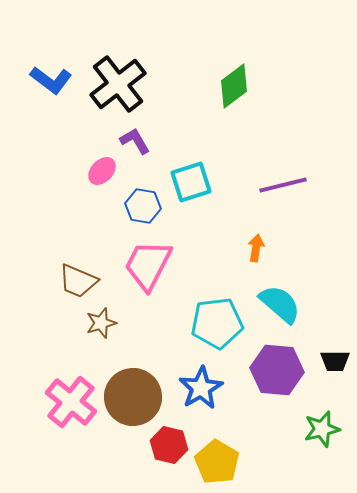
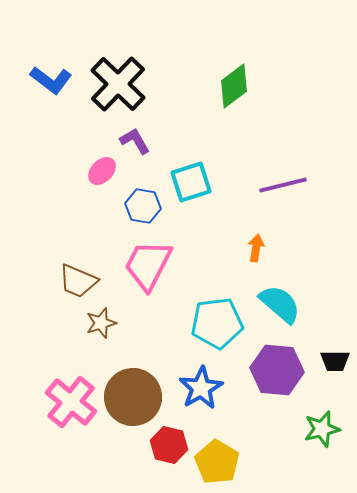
black cross: rotated 8 degrees counterclockwise
